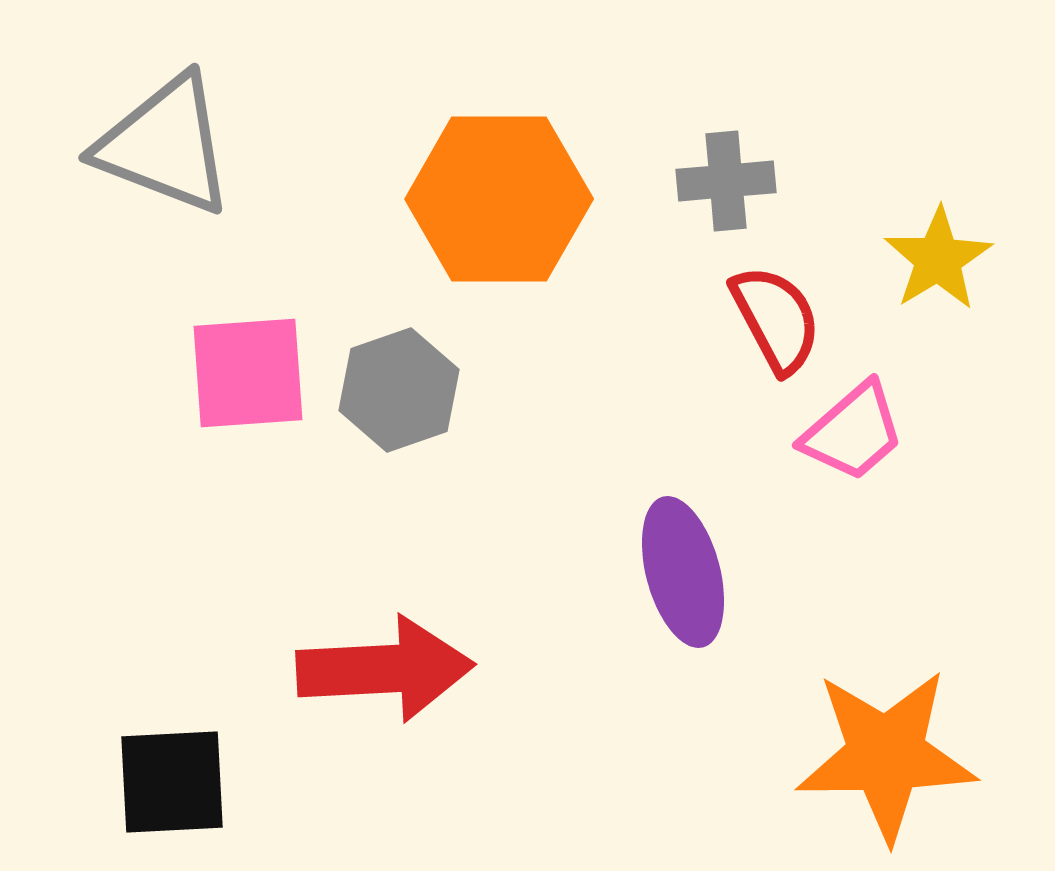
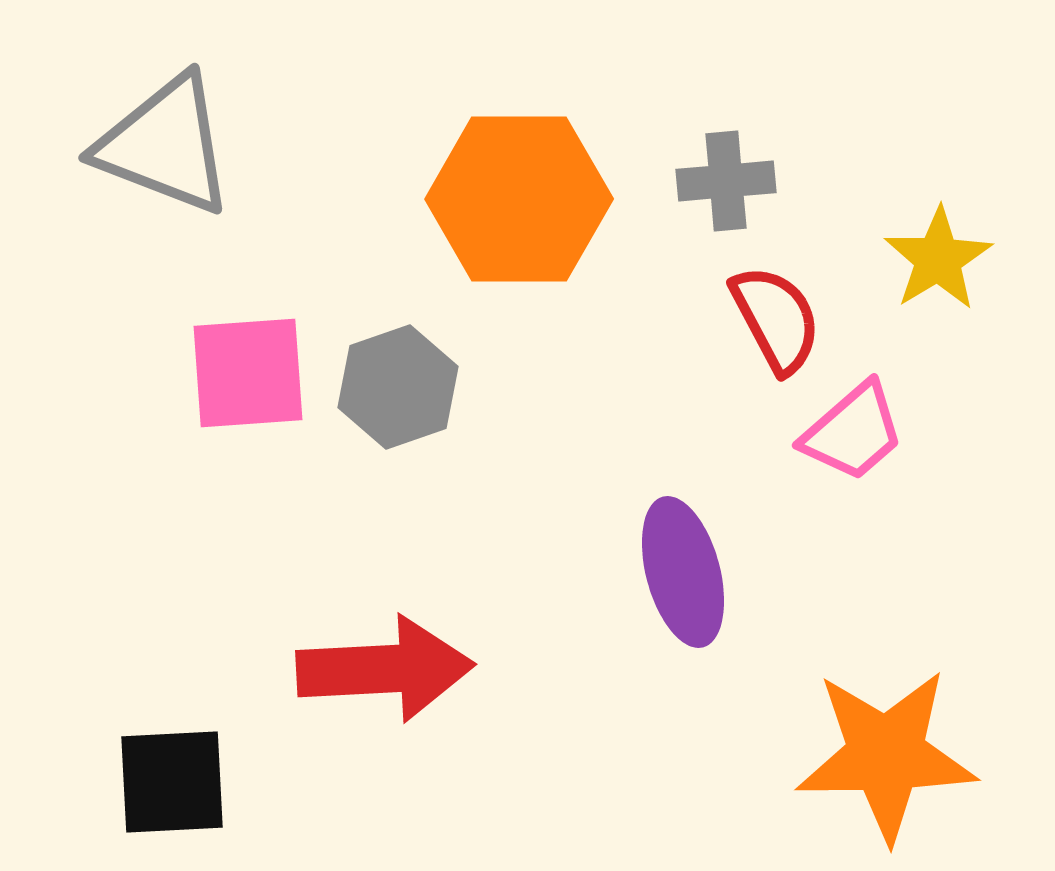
orange hexagon: moved 20 px right
gray hexagon: moved 1 px left, 3 px up
